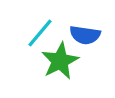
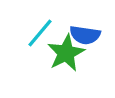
green star: moved 6 px right, 8 px up
